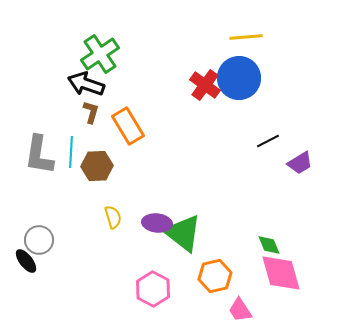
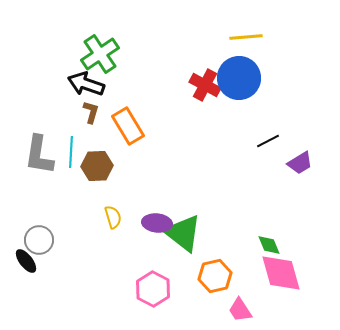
red cross: rotated 8 degrees counterclockwise
